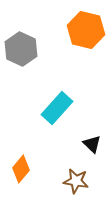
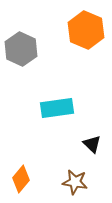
orange hexagon: rotated 9 degrees clockwise
cyan rectangle: rotated 40 degrees clockwise
orange diamond: moved 10 px down
brown star: moved 1 px left, 1 px down
